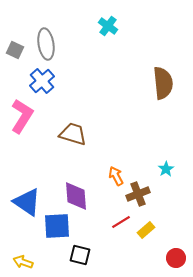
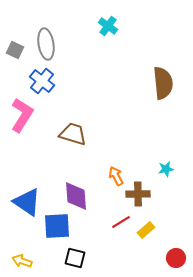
blue cross: rotated 10 degrees counterclockwise
pink L-shape: moved 1 px up
cyan star: rotated 21 degrees clockwise
brown cross: rotated 20 degrees clockwise
black square: moved 5 px left, 3 px down
yellow arrow: moved 1 px left, 1 px up
